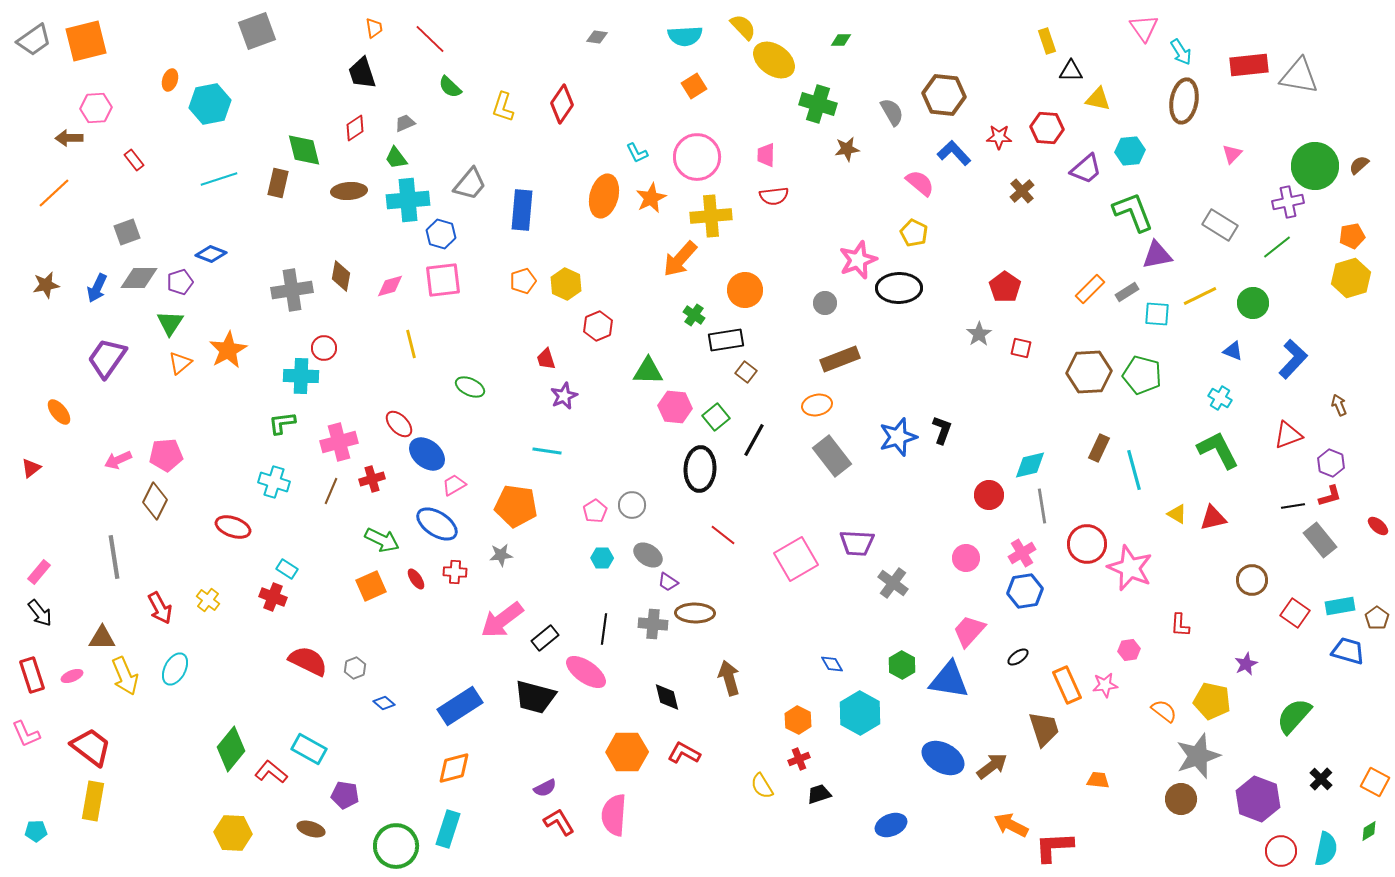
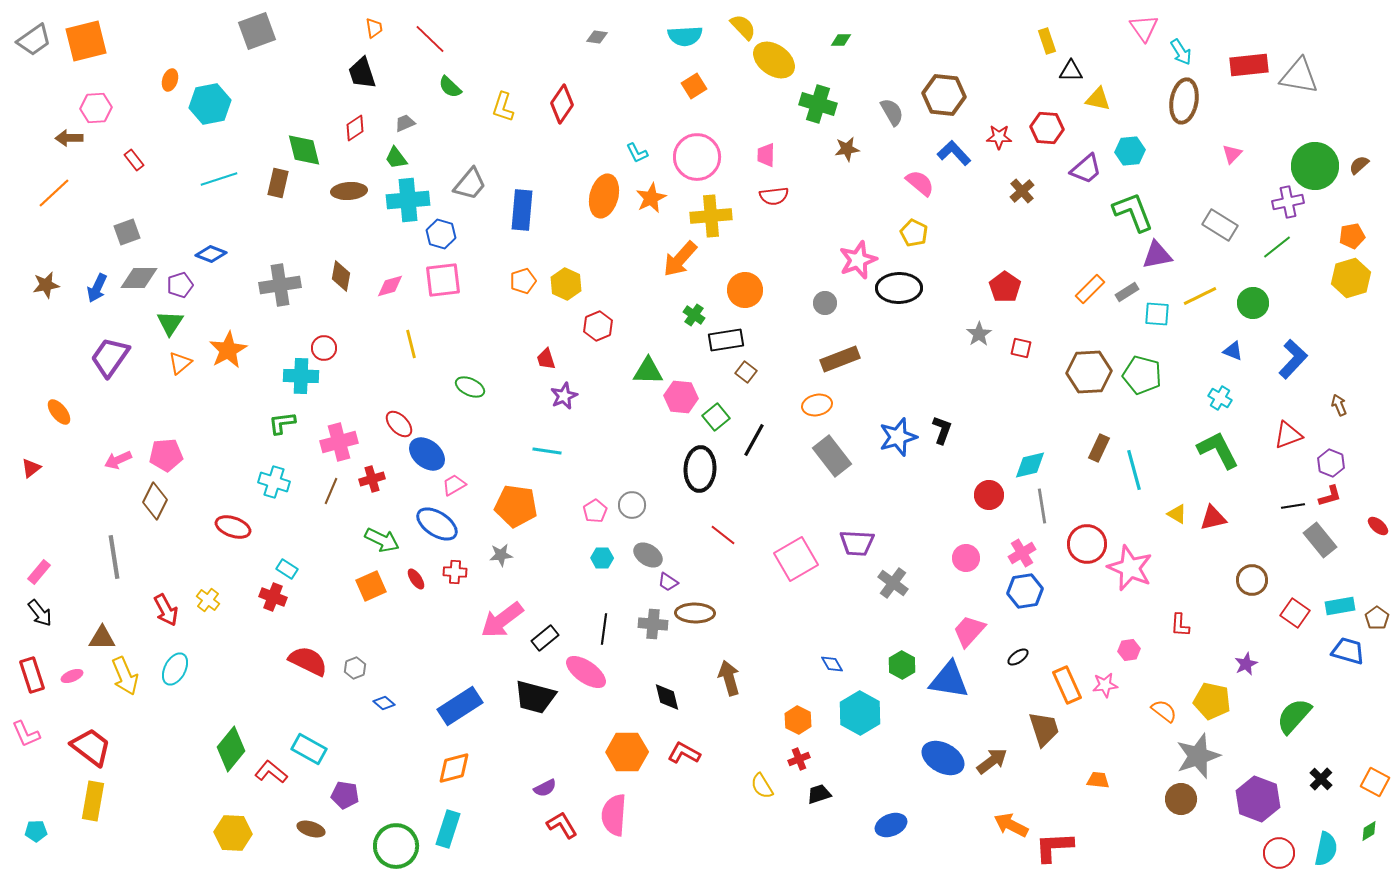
purple pentagon at (180, 282): moved 3 px down
gray cross at (292, 290): moved 12 px left, 5 px up
purple trapezoid at (107, 358): moved 3 px right, 1 px up
pink hexagon at (675, 407): moved 6 px right, 10 px up
red arrow at (160, 608): moved 6 px right, 2 px down
brown arrow at (992, 766): moved 5 px up
red L-shape at (559, 822): moved 3 px right, 3 px down
red circle at (1281, 851): moved 2 px left, 2 px down
